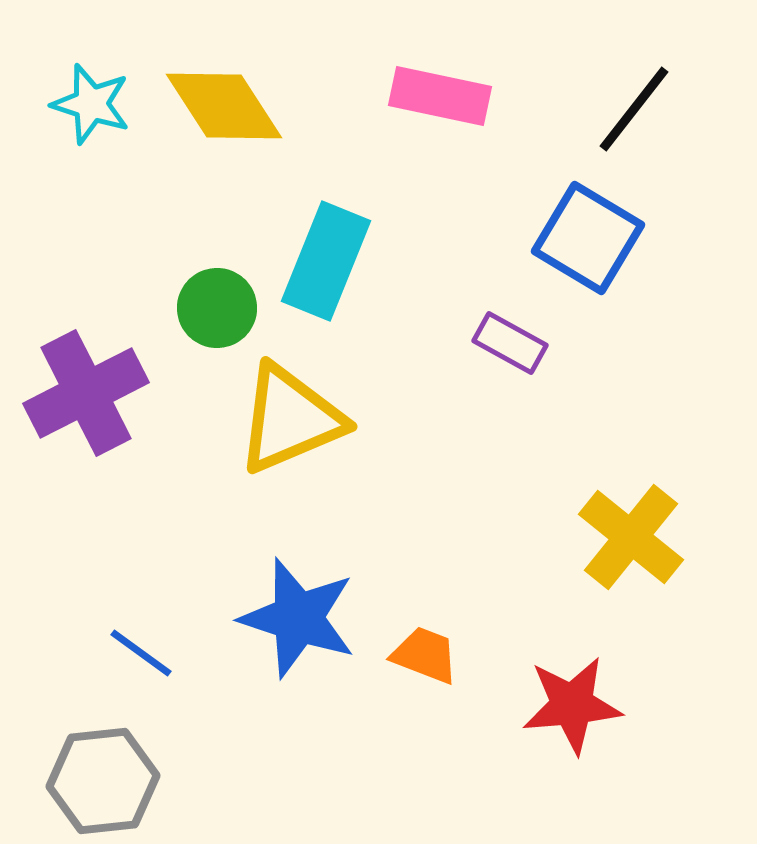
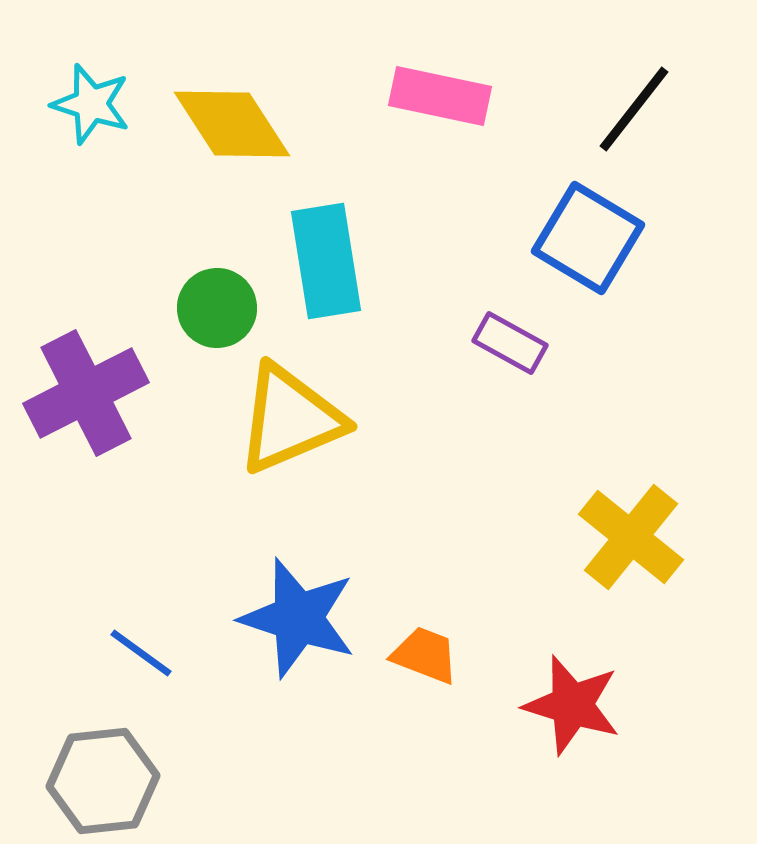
yellow diamond: moved 8 px right, 18 px down
cyan rectangle: rotated 31 degrees counterclockwise
red star: rotated 22 degrees clockwise
